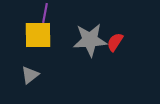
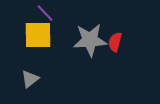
purple line: rotated 54 degrees counterclockwise
red semicircle: rotated 18 degrees counterclockwise
gray triangle: moved 4 px down
